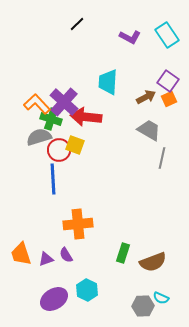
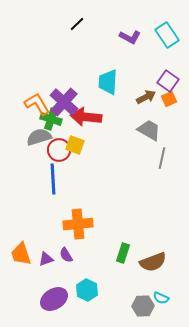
orange L-shape: rotated 12 degrees clockwise
